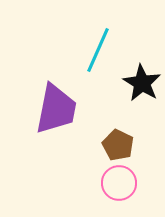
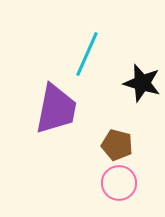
cyan line: moved 11 px left, 4 px down
black star: rotated 15 degrees counterclockwise
brown pentagon: moved 1 px left; rotated 12 degrees counterclockwise
